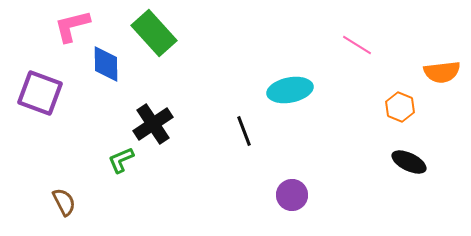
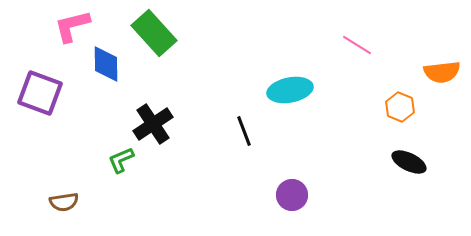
brown semicircle: rotated 108 degrees clockwise
